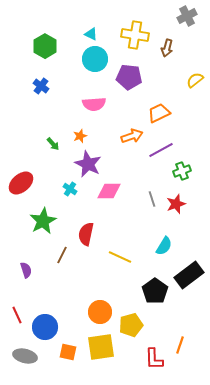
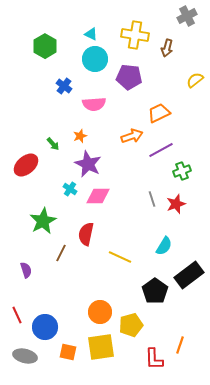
blue cross: moved 23 px right
red ellipse: moved 5 px right, 18 px up
pink diamond: moved 11 px left, 5 px down
brown line: moved 1 px left, 2 px up
